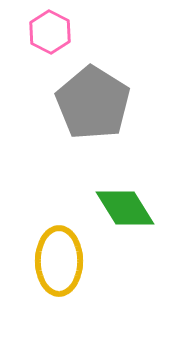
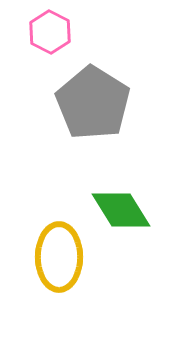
green diamond: moved 4 px left, 2 px down
yellow ellipse: moved 4 px up
